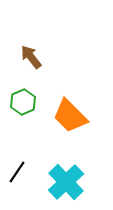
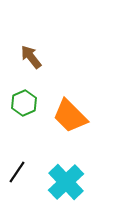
green hexagon: moved 1 px right, 1 px down
